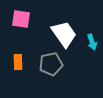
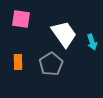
gray pentagon: rotated 20 degrees counterclockwise
